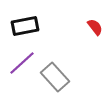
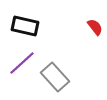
black rectangle: rotated 24 degrees clockwise
